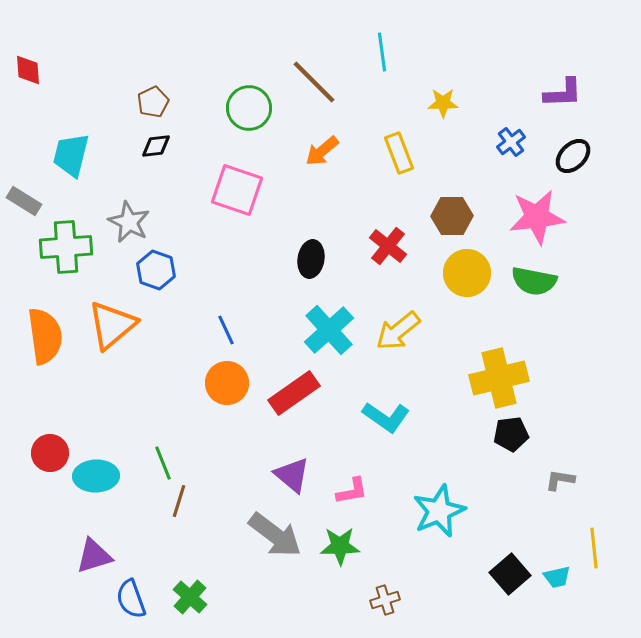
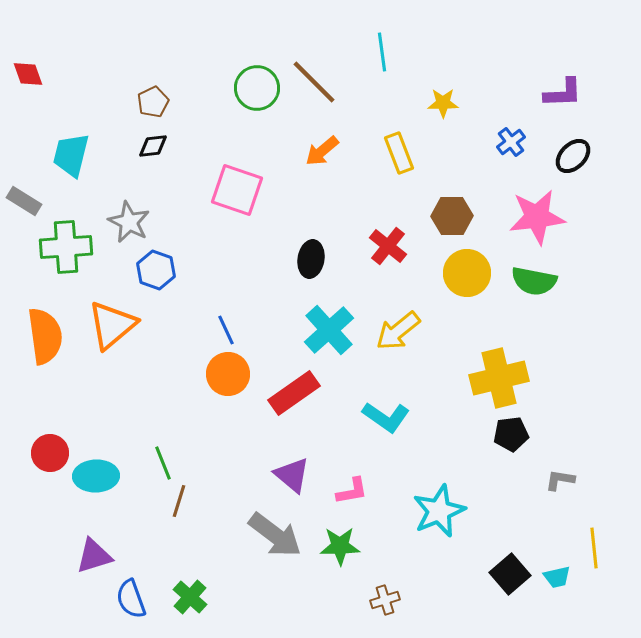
red diamond at (28, 70): moved 4 px down; rotated 16 degrees counterclockwise
green circle at (249, 108): moved 8 px right, 20 px up
black diamond at (156, 146): moved 3 px left
orange circle at (227, 383): moved 1 px right, 9 px up
